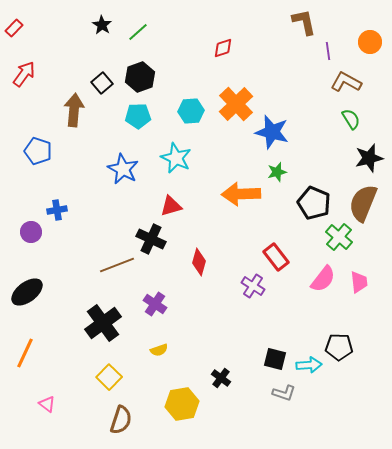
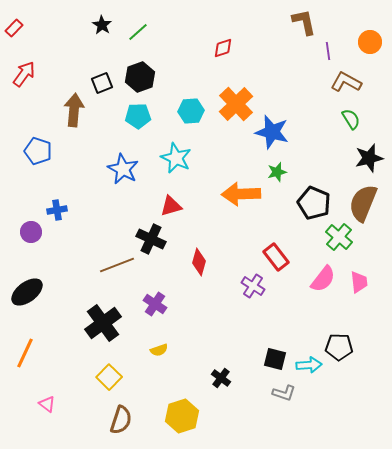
black square at (102, 83): rotated 20 degrees clockwise
yellow hexagon at (182, 404): moved 12 px down; rotated 8 degrees counterclockwise
